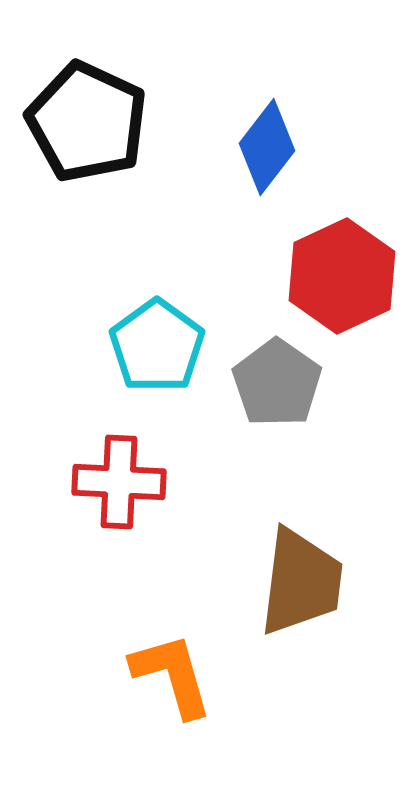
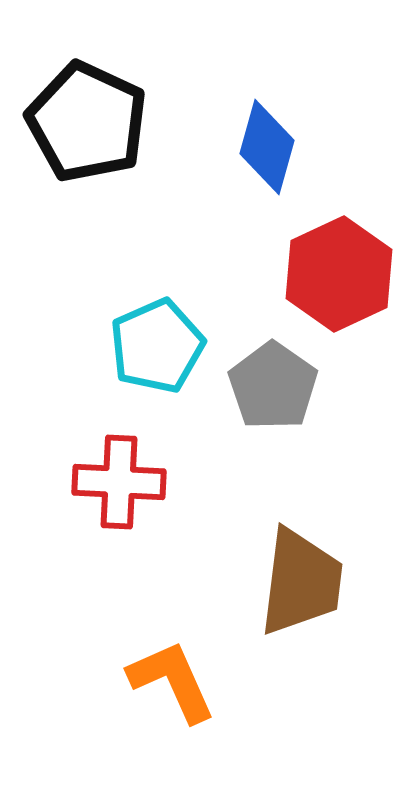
blue diamond: rotated 22 degrees counterclockwise
red hexagon: moved 3 px left, 2 px up
cyan pentagon: rotated 12 degrees clockwise
gray pentagon: moved 4 px left, 3 px down
orange L-shape: moved 6 px down; rotated 8 degrees counterclockwise
